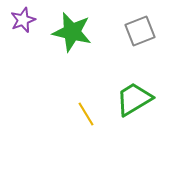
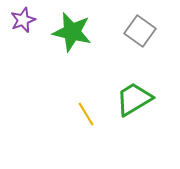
gray square: rotated 32 degrees counterclockwise
